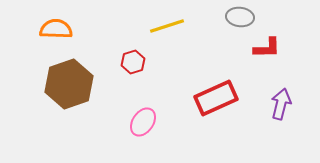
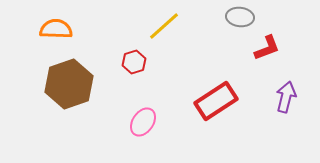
yellow line: moved 3 px left; rotated 24 degrees counterclockwise
red L-shape: rotated 20 degrees counterclockwise
red hexagon: moved 1 px right
red rectangle: moved 3 px down; rotated 9 degrees counterclockwise
purple arrow: moved 5 px right, 7 px up
